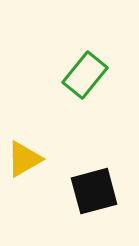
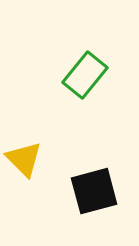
yellow triangle: rotated 45 degrees counterclockwise
